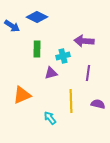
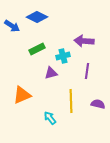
green rectangle: rotated 63 degrees clockwise
purple line: moved 1 px left, 2 px up
